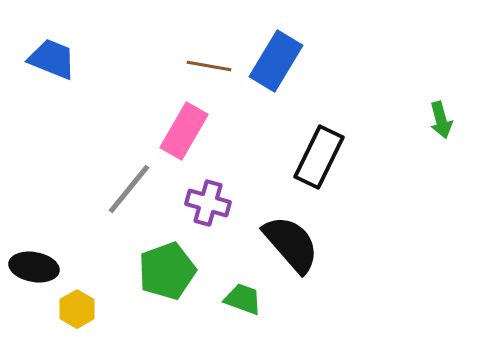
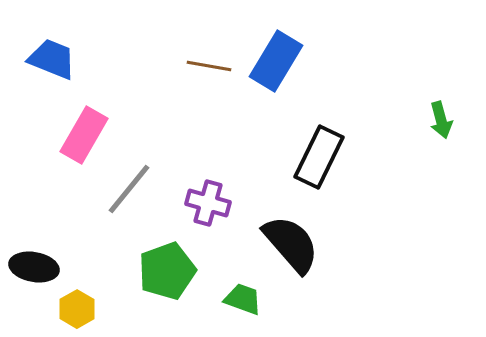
pink rectangle: moved 100 px left, 4 px down
